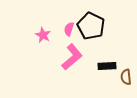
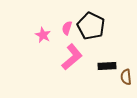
pink semicircle: moved 2 px left, 1 px up
